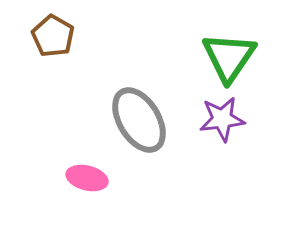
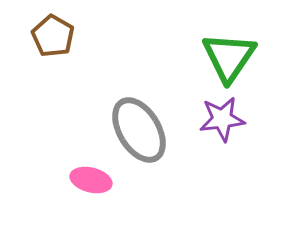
gray ellipse: moved 10 px down
pink ellipse: moved 4 px right, 2 px down
